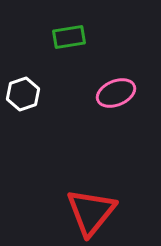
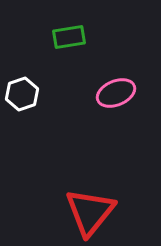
white hexagon: moved 1 px left
red triangle: moved 1 px left
